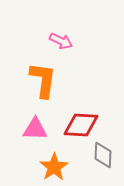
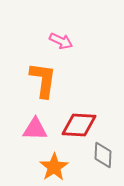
red diamond: moved 2 px left
